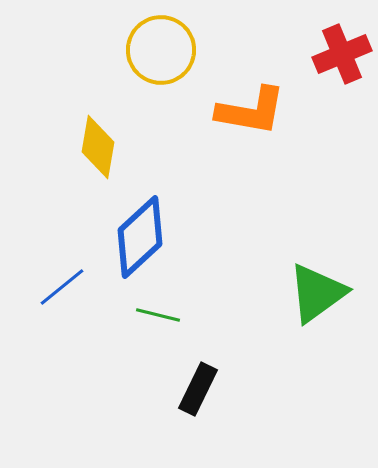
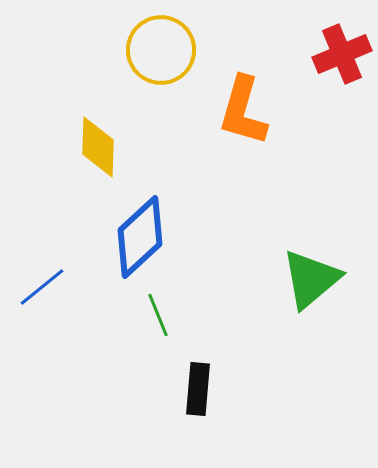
orange L-shape: moved 8 px left; rotated 96 degrees clockwise
yellow diamond: rotated 8 degrees counterclockwise
blue line: moved 20 px left
green triangle: moved 6 px left, 14 px up; rotated 4 degrees counterclockwise
green line: rotated 54 degrees clockwise
black rectangle: rotated 21 degrees counterclockwise
